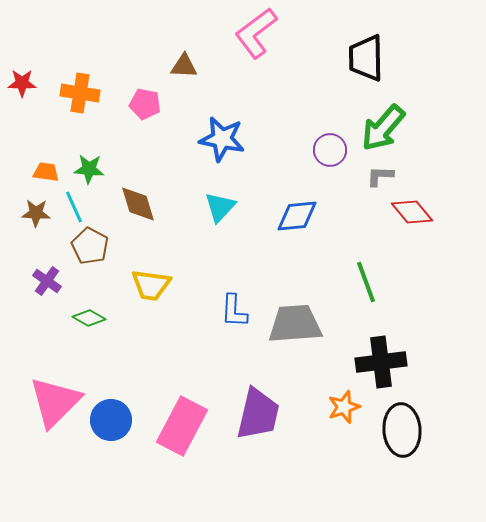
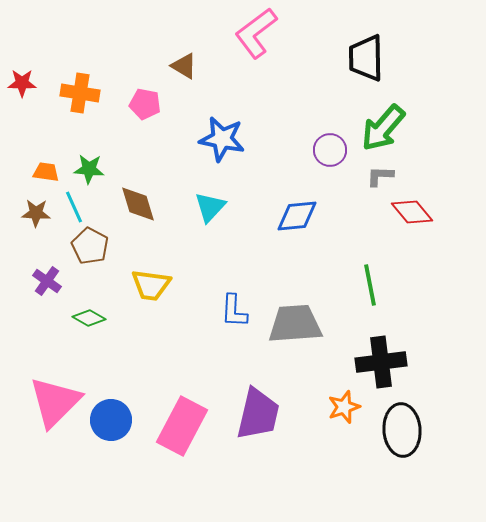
brown triangle: rotated 28 degrees clockwise
cyan triangle: moved 10 px left
green line: moved 4 px right, 3 px down; rotated 9 degrees clockwise
